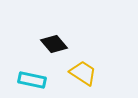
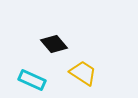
cyan rectangle: rotated 12 degrees clockwise
